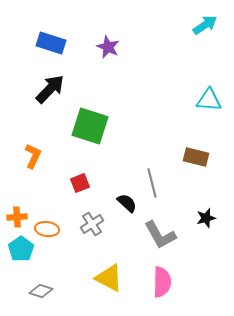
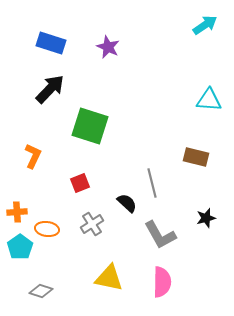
orange cross: moved 5 px up
cyan pentagon: moved 1 px left, 2 px up
yellow triangle: rotated 16 degrees counterclockwise
